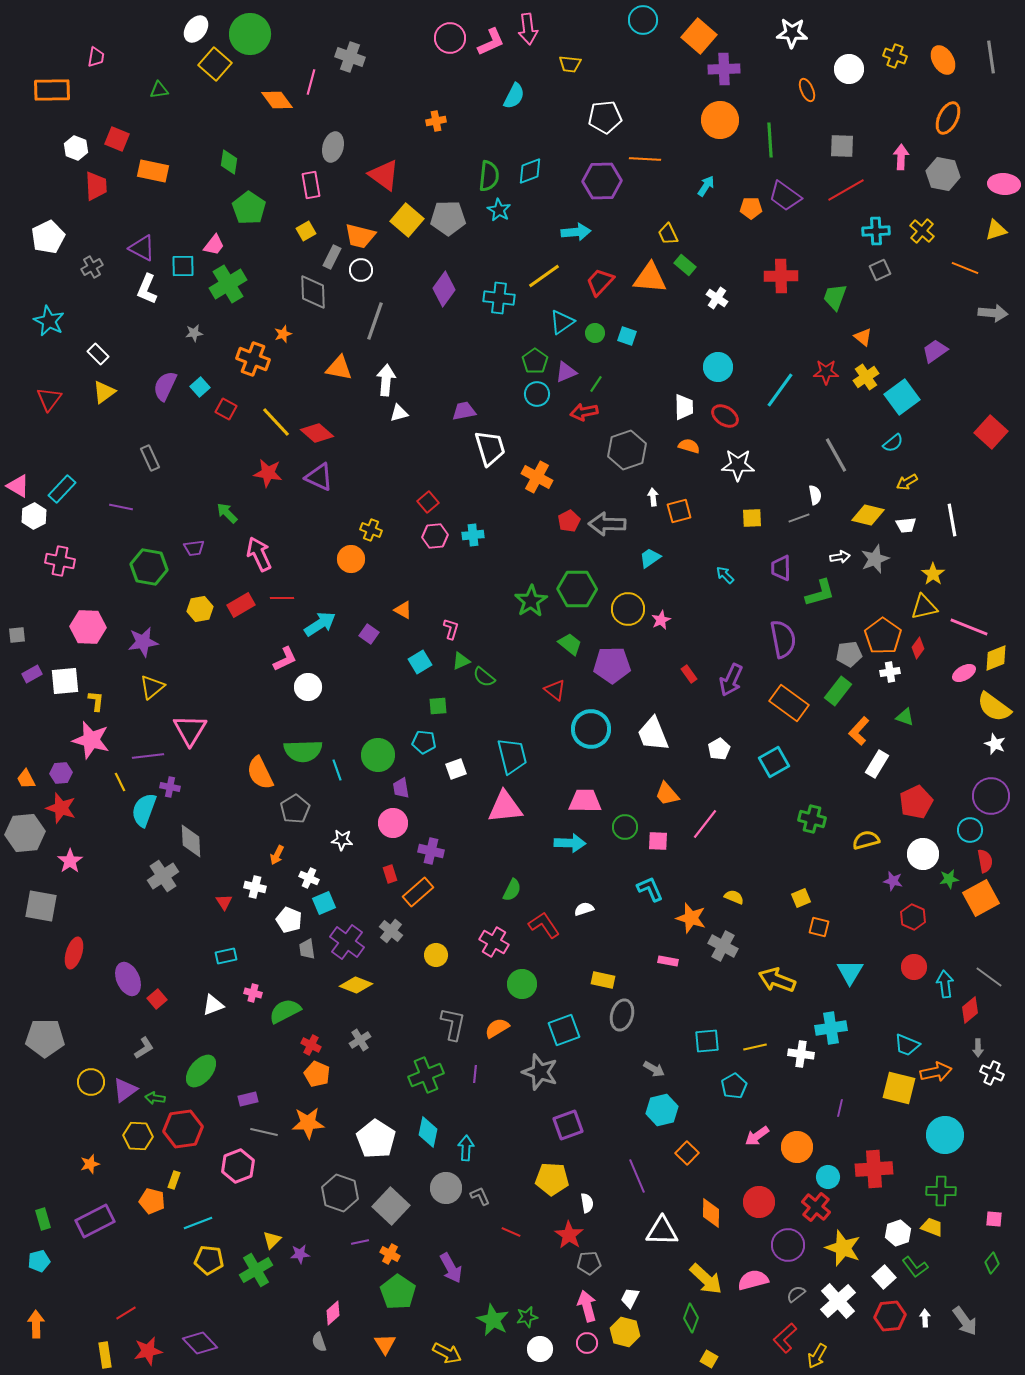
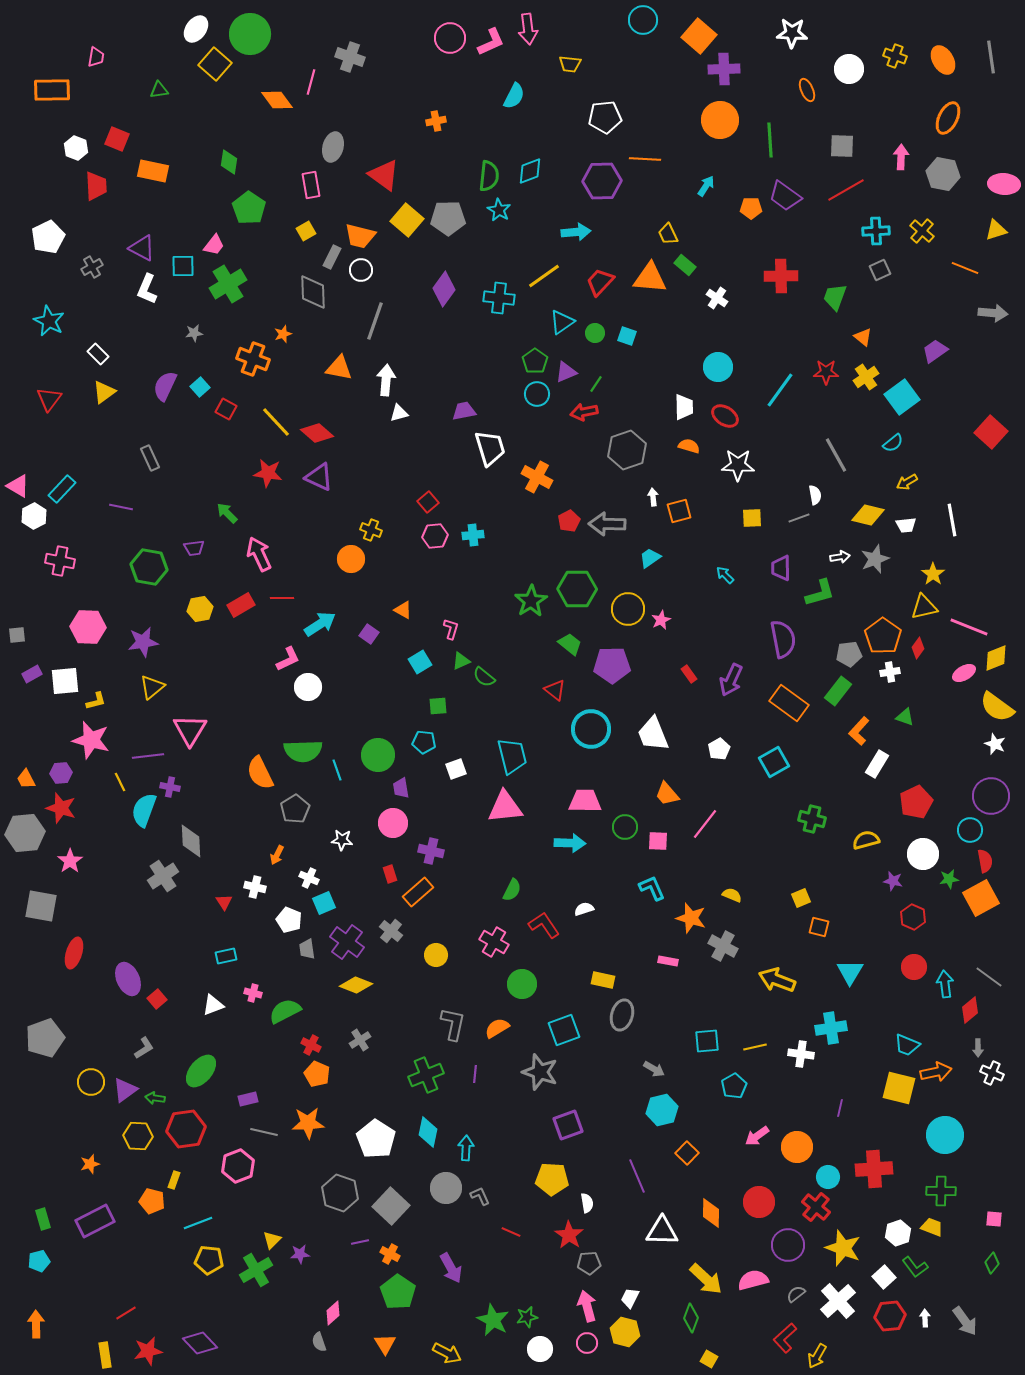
pink L-shape at (285, 659): moved 3 px right
yellow L-shape at (96, 701): rotated 70 degrees clockwise
yellow semicircle at (994, 707): moved 3 px right
cyan L-shape at (650, 889): moved 2 px right, 1 px up
yellow semicircle at (734, 897): moved 2 px left, 2 px up
gray pentagon at (45, 1038): rotated 21 degrees counterclockwise
red hexagon at (183, 1129): moved 3 px right
